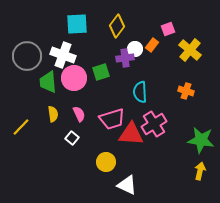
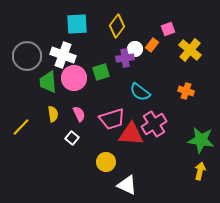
cyan semicircle: rotated 50 degrees counterclockwise
